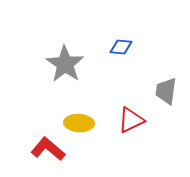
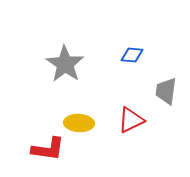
blue diamond: moved 11 px right, 8 px down
red L-shape: rotated 148 degrees clockwise
